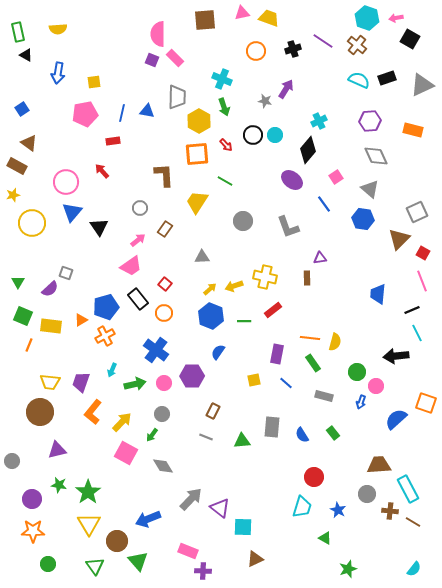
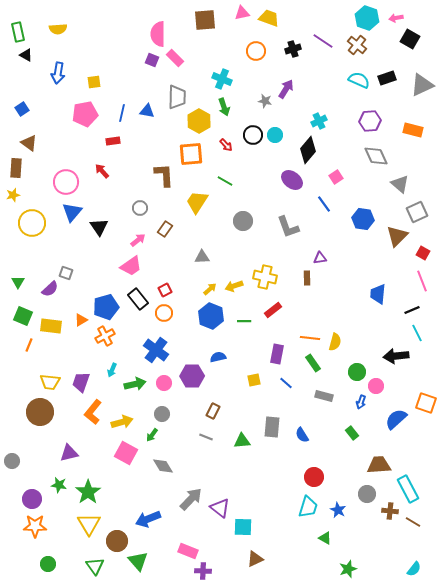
orange square at (197, 154): moved 6 px left
brown rectangle at (17, 166): moved 1 px left, 2 px down; rotated 66 degrees clockwise
gray triangle at (370, 189): moved 30 px right, 5 px up
brown triangle at (399, 239): moved 2 px left, 3 px up
red square at (165, 284): moved 6 px down; rotated 24 degrees clockwise
blue semicircle at (218, 352): moved 5 px down; rotated 42 degrees clockwise
yellow arrow at (122, 422): rotated 30 degrees clockwise
green rectangle at (333, 433): moved 19 px right
purple triangle at (57, 450): moved 12 px right, 3 px down
cyan trapezoid at (302, 507): moved 6 px right
orange star at (33, 531): moved 2 px right, 5 px up
